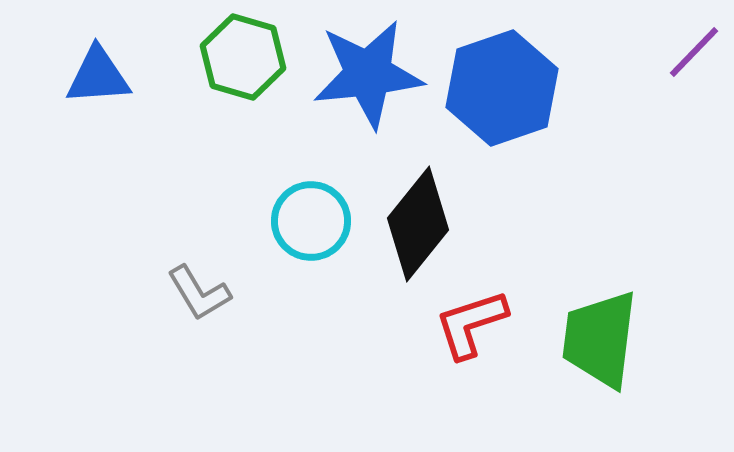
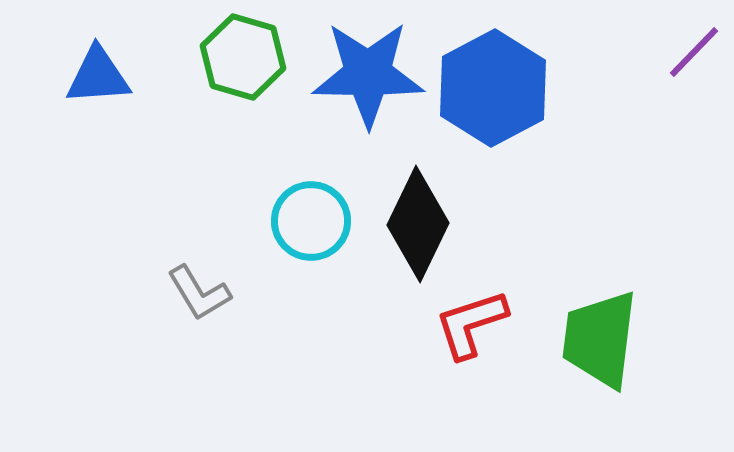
blue star: rotated 7 degrees clockwise
blue hexagon: moved 9 px left; rotated 9 degrees counterclockwise
black diamond: rotated 13 degrees counterclockwise
